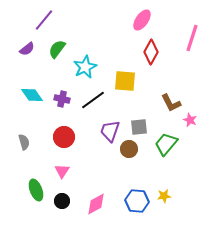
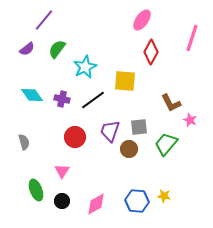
red circle: moved 11 px right
yellow star: rotated 16 degrees clockwise
